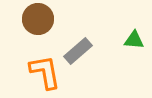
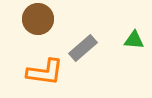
gray rectangle: moved 5 px right, 3 px up
orange L-shape: rotated 108 degrees clockwise
